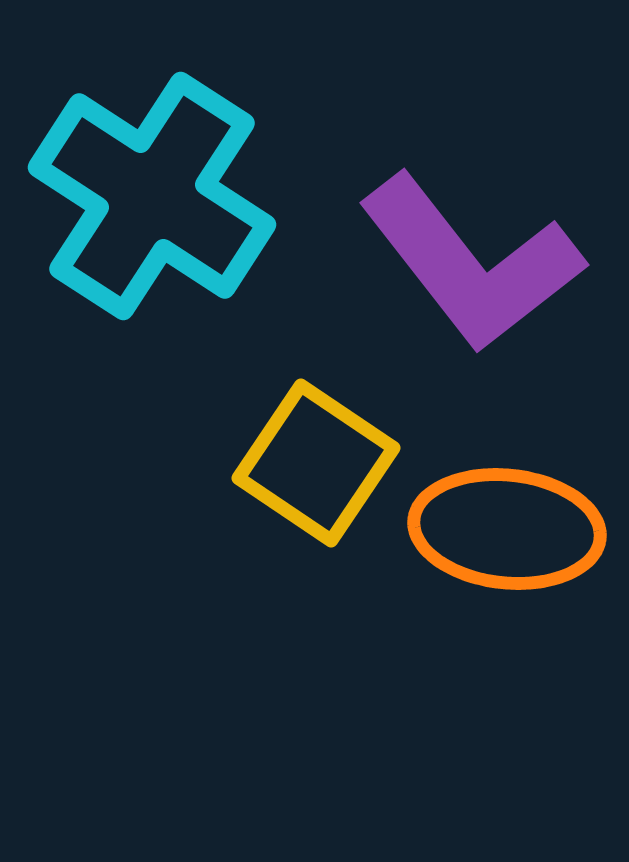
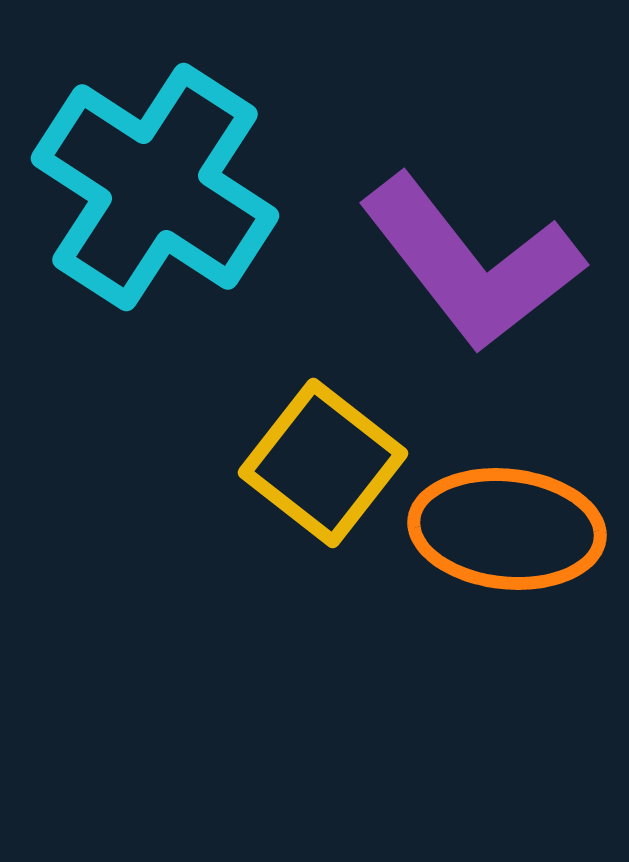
cyan cross: moved 3 px right, 9 px up
yellow square: moved 7 px right; rotated 4 degrees clockwise
